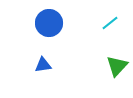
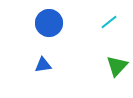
cyan line: moved 1 px left, 1 px up
